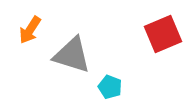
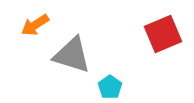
orange arrow: moved 5 px right, 5 px up; rotated 24 degrees clockwise
cyan pentagon: rotated 15 degrees clockwise
